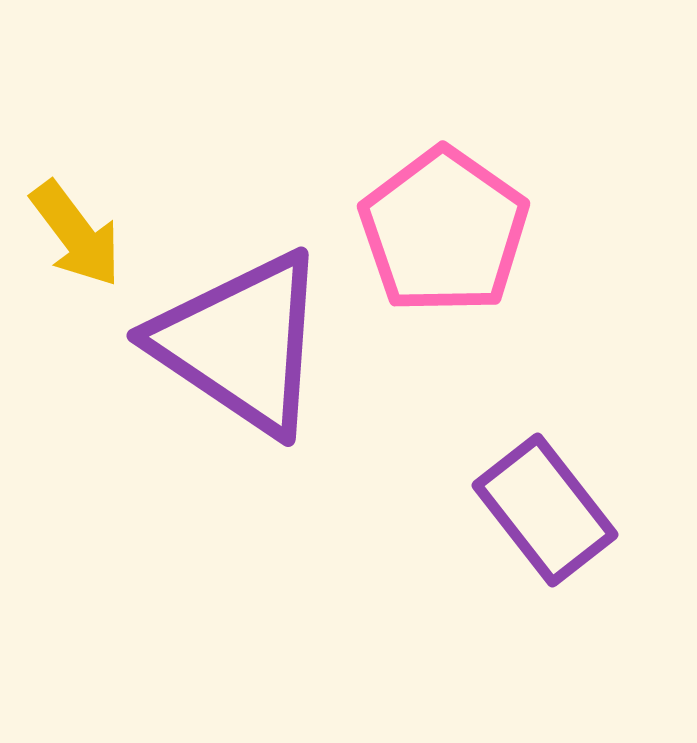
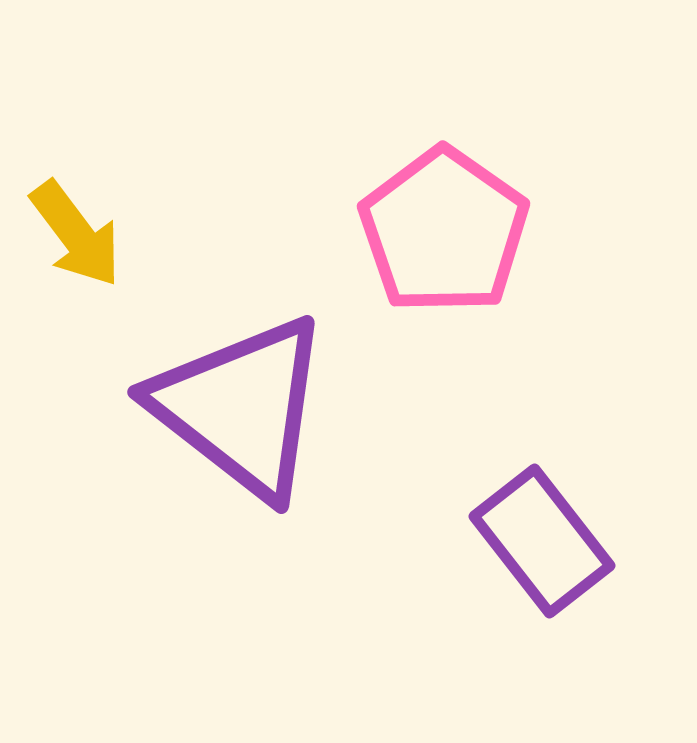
purple triangle: moved 64 px down; rotated 4 degrees clockwise
purple rectangle: moved 3 px left, 31 px down
